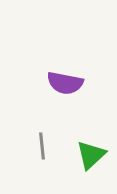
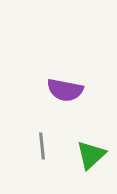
purple semicircle: moved 7 px down
